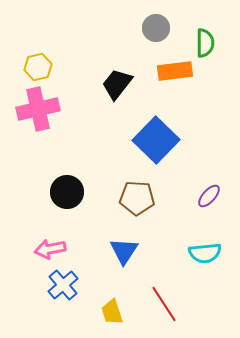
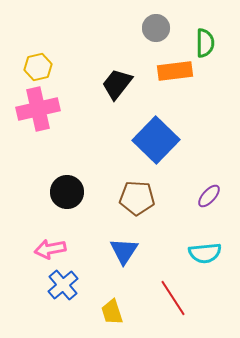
red line: moved 9 px right, 6 px up
